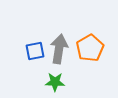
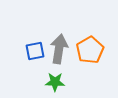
orange pentagon: moved 2 px down
